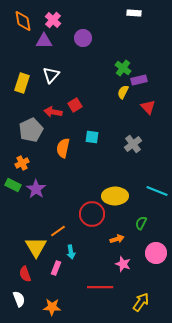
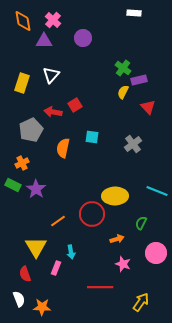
orange line: moved 10 px up
orange star: moved 10 px left
